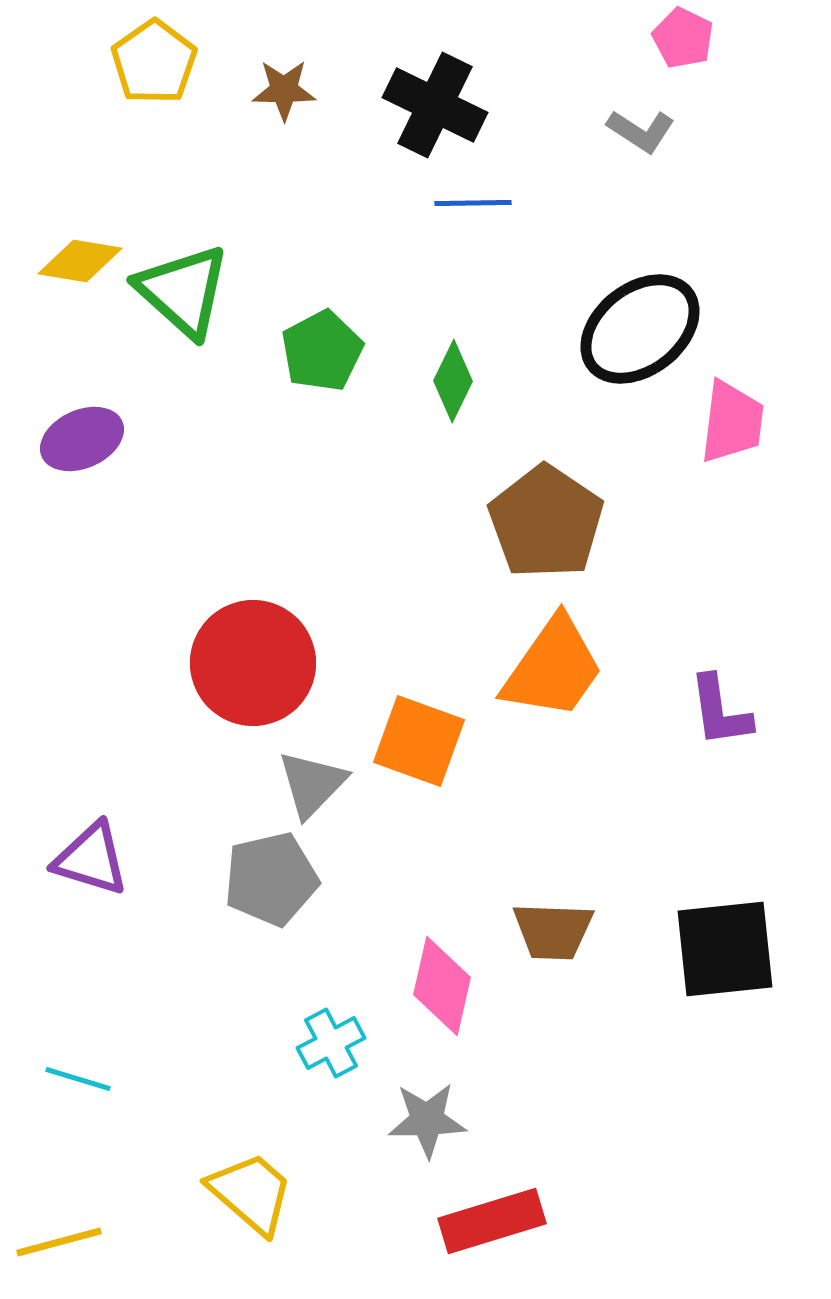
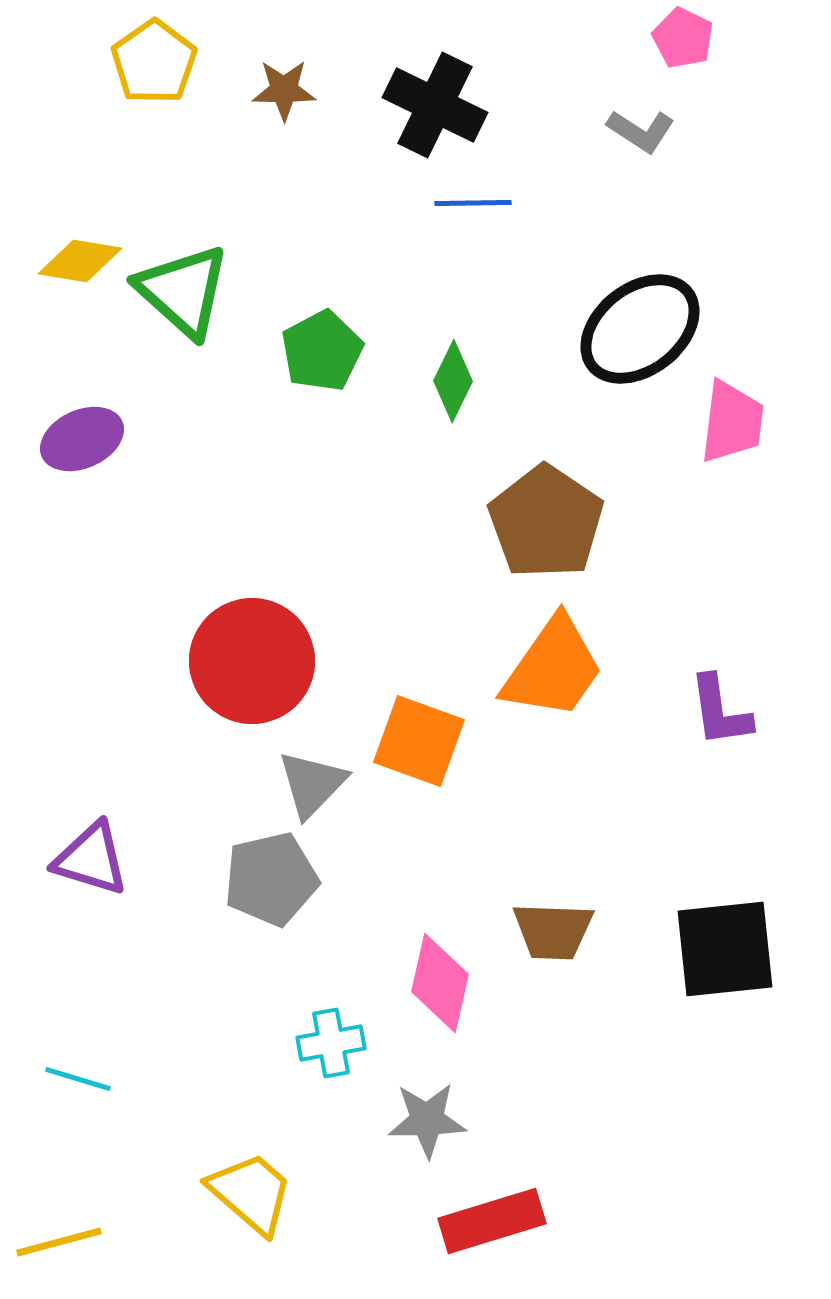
red circle: moved 1 px left, 2 px up
pink diamond: moved 2 px left, 3 px up
cyan cross: rotated 18 degrees clockwise
